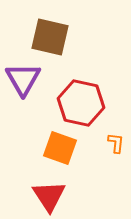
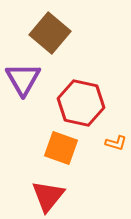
brown square: moved 4 px up; rotated 27 degrees clockwise
orange L-shape: rotated 100 degrees clockwise
orange square: moved 1 px right
red triangle: moved 1 px left; rotated 12 degrees clockwise
